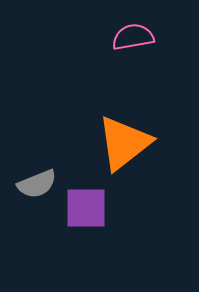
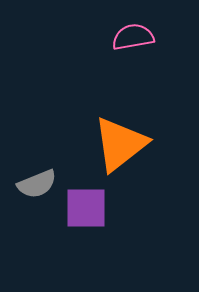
orange triangle: moved 4 px left, 1 px down
